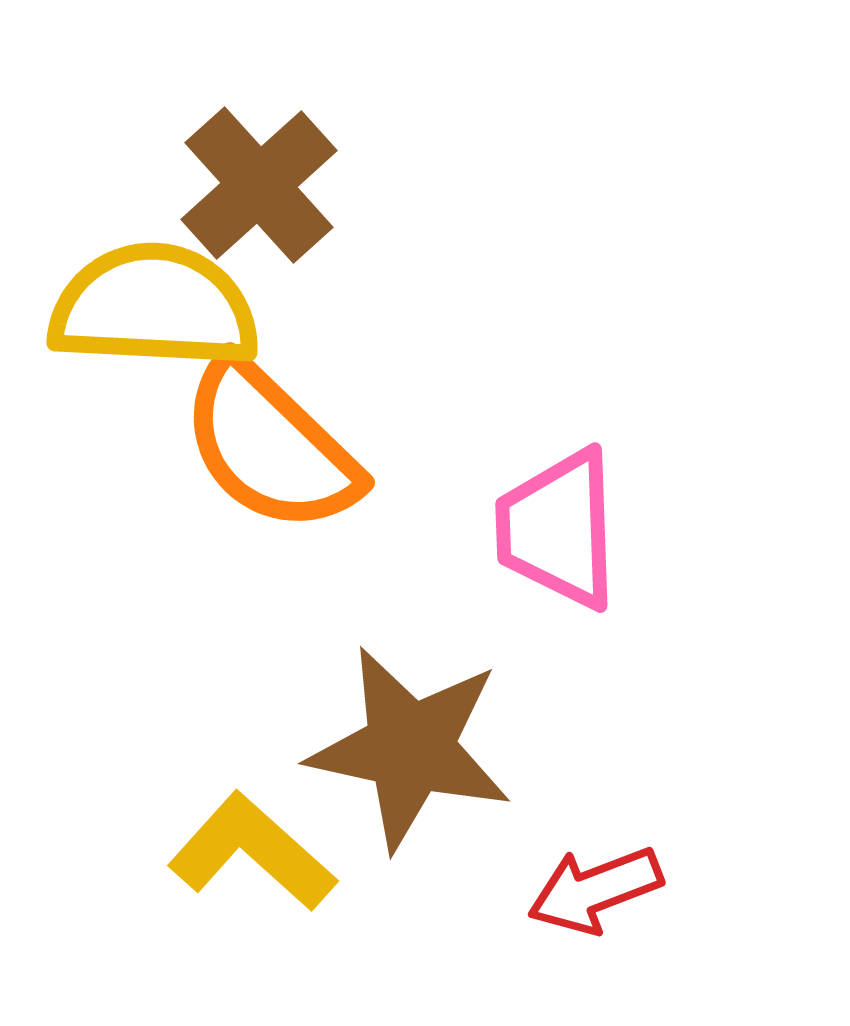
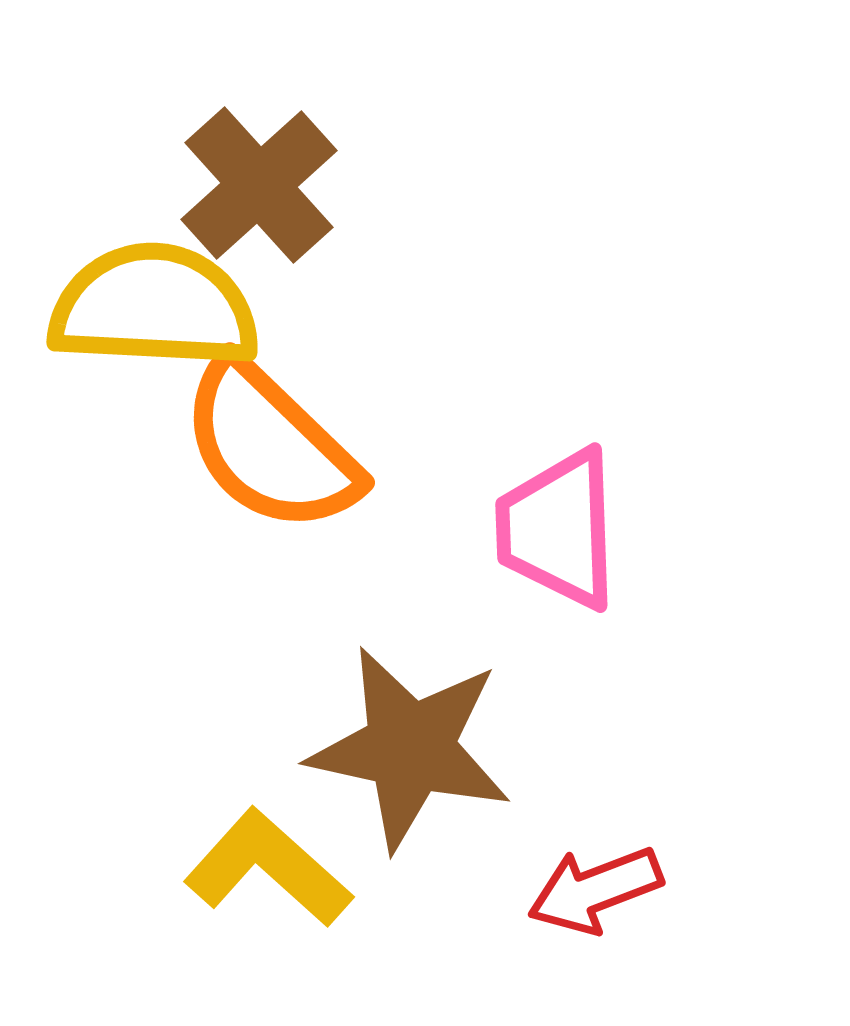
yellow L-shape: moved 16 px right, 16 px down
